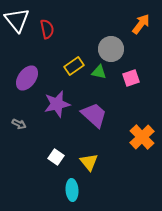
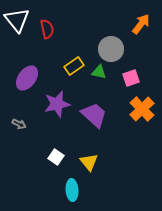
orange cross: moved 28 px up
